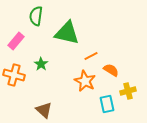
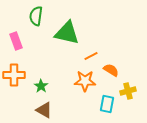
pink rectangle: rotated 60 degrees counterclockwise
green star: moved 22 px down
orange cross: rotated 15 degrees counterclockwise
orange star: rotated 25 degrees counterclockwise
cyan rectangle: rotated 24 degrees clockwise
brown triangle: rotated 12 degrees counterclockwise
